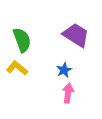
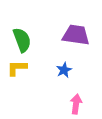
purple trapezoid: rotated 24 degrees counterclockwise
yellow L-shape: rotated 40 degrees counterclockwise
pink arrow: moved 8 px right, 11 px down
